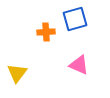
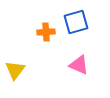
blue square: moved 1 px right, 3 px down
yellow triangle: moved 2 px left, 3 px up
